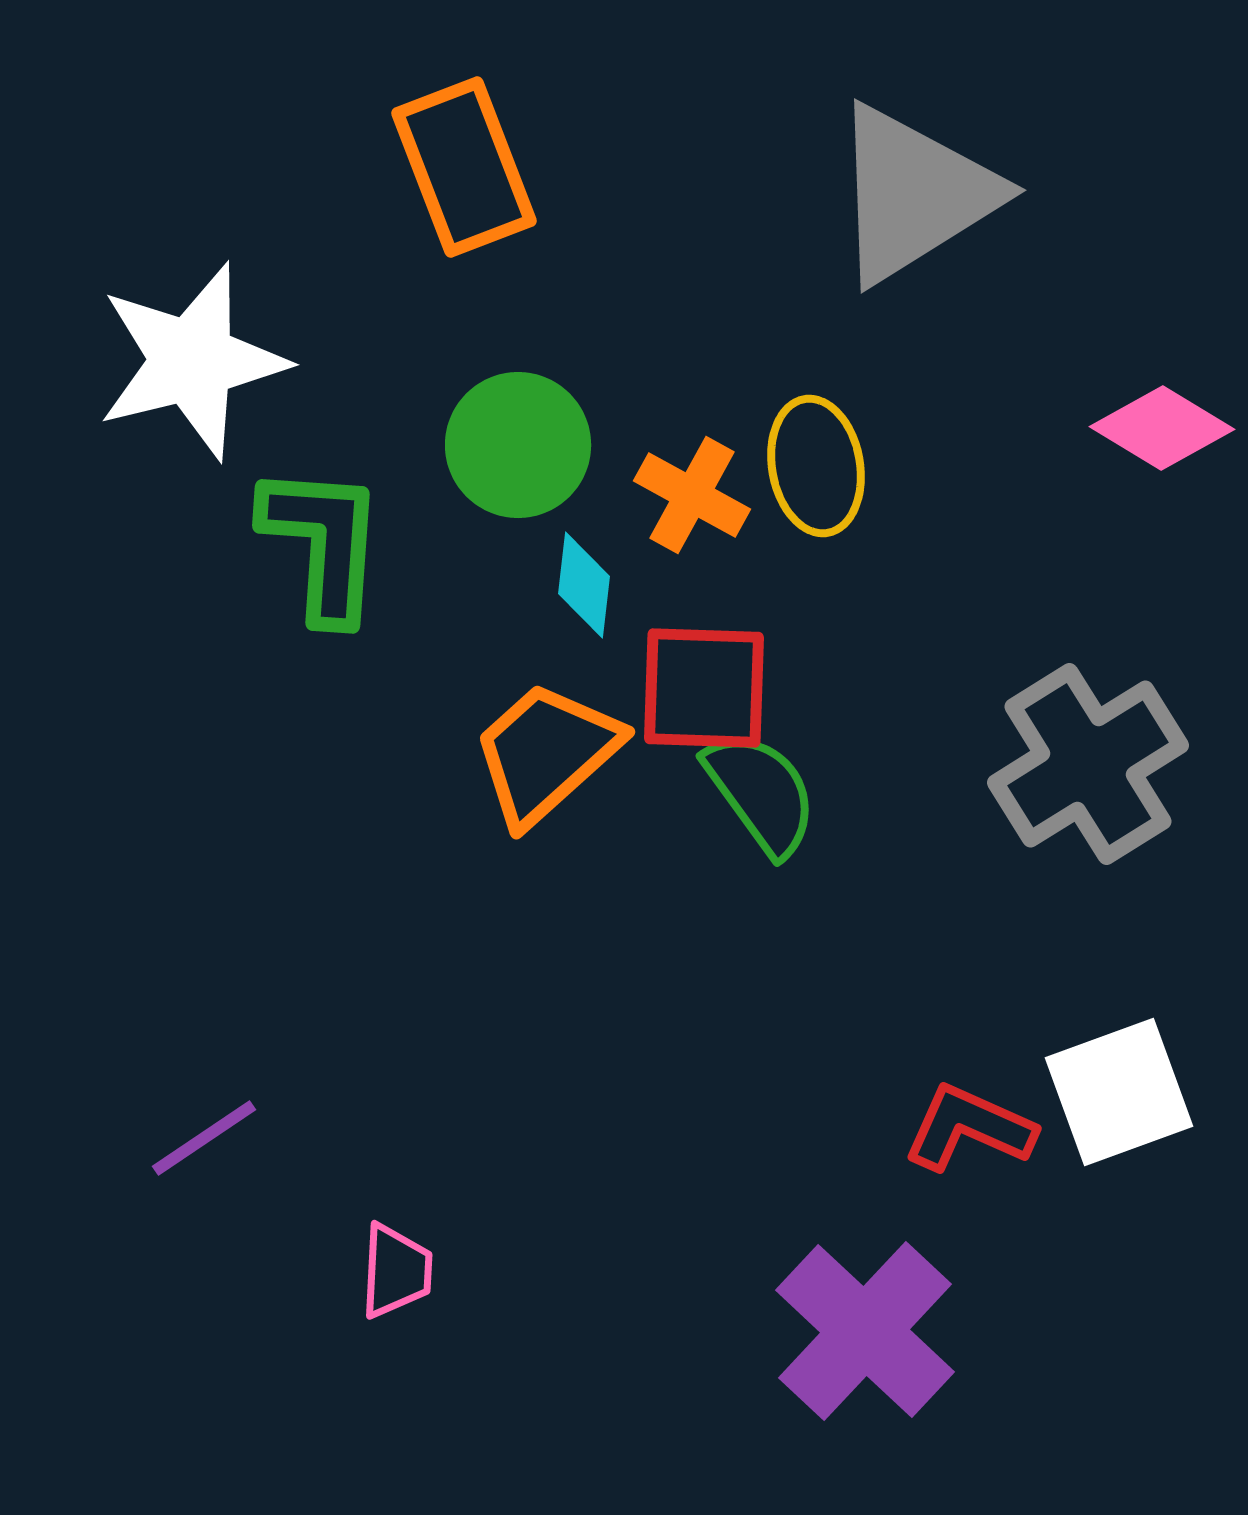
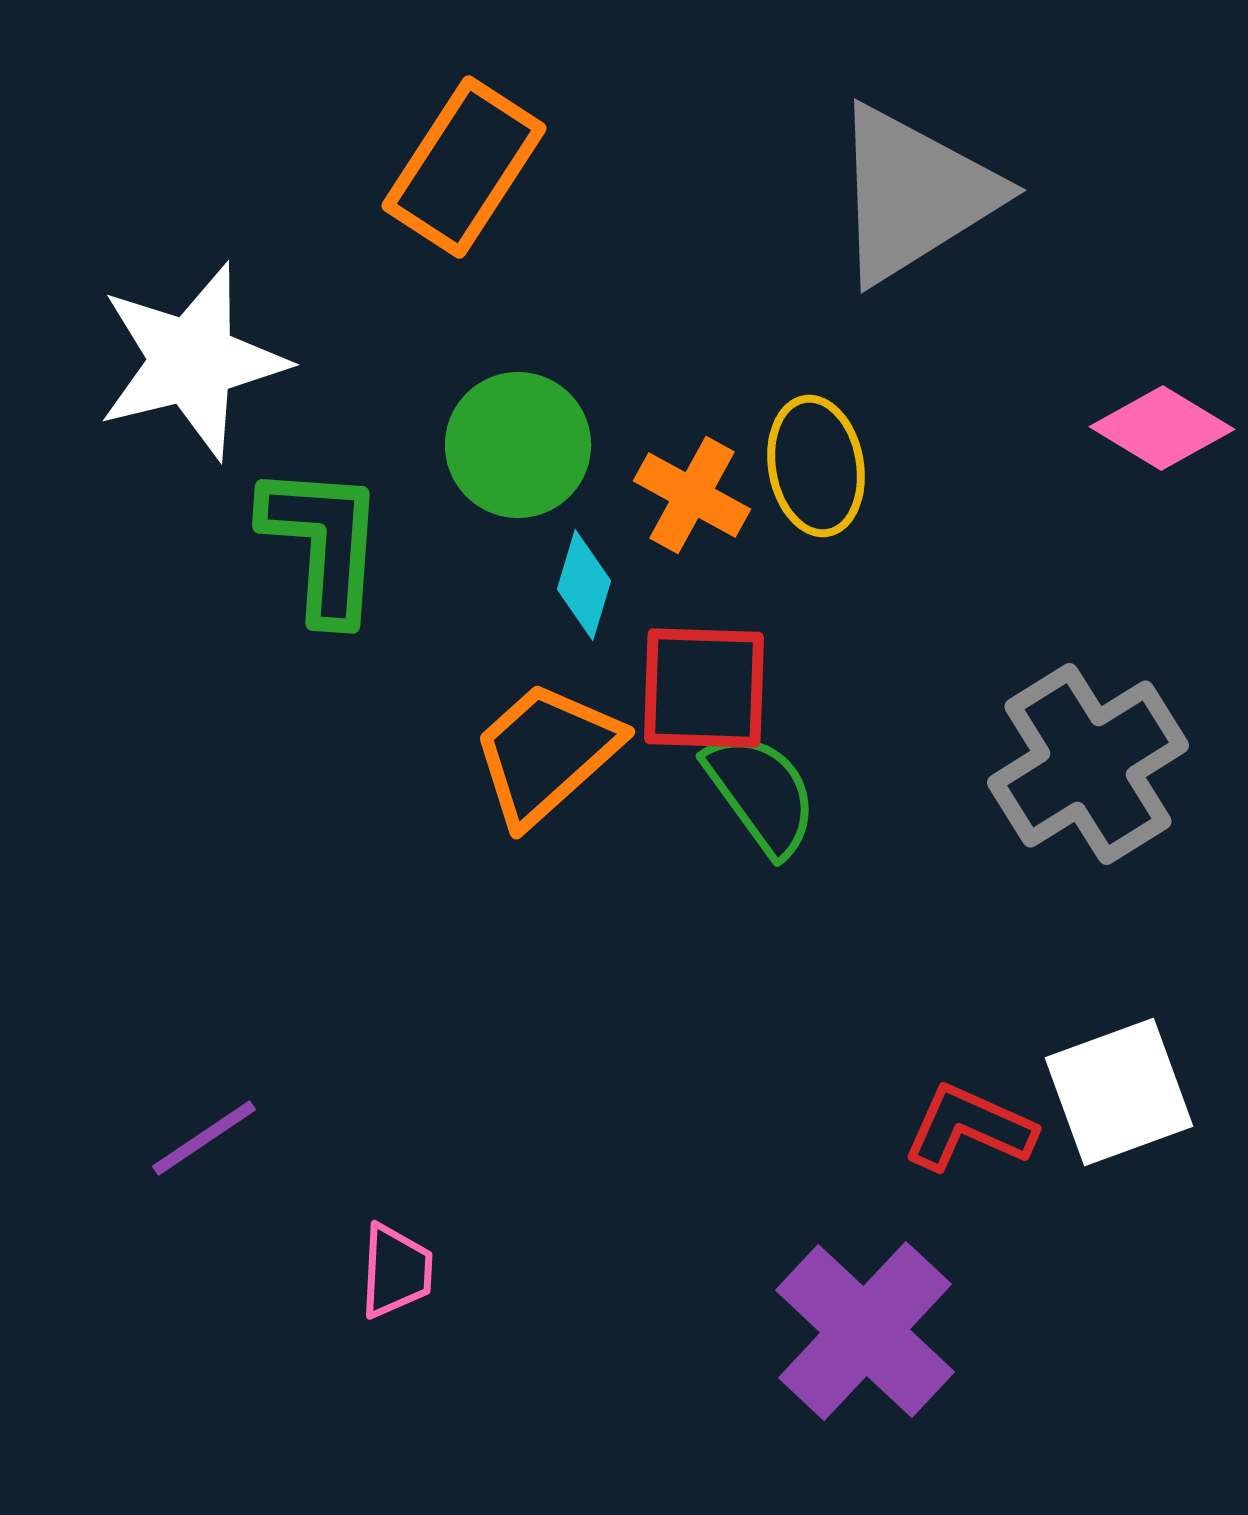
orange rectangle: rotated 54 degrees clockwise
cyan diamond: rotated 10 degrees clockwise
